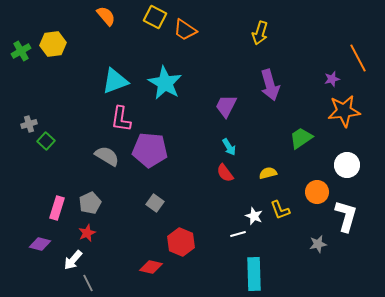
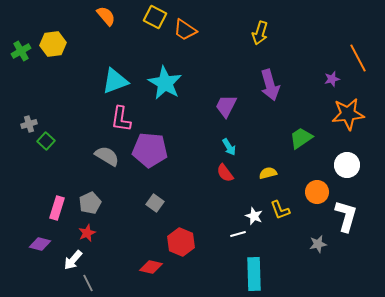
orange star: moved 4 px right, 3 px down
